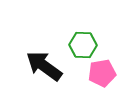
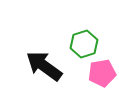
green hexagon: moved 1 px right, 1 px up; rotated 20 degrees counterclockwise
